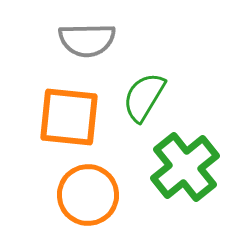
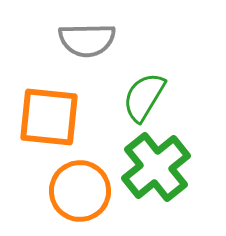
orange square: moved 20 px left
green cross: moved 29 px left
orange circle: moved 8 px left, 4 px up
